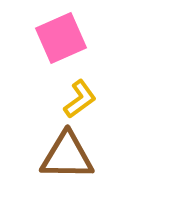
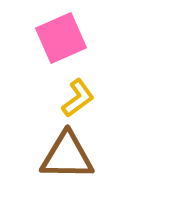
yellow L-shape: moved 2 px left, 1 px up
